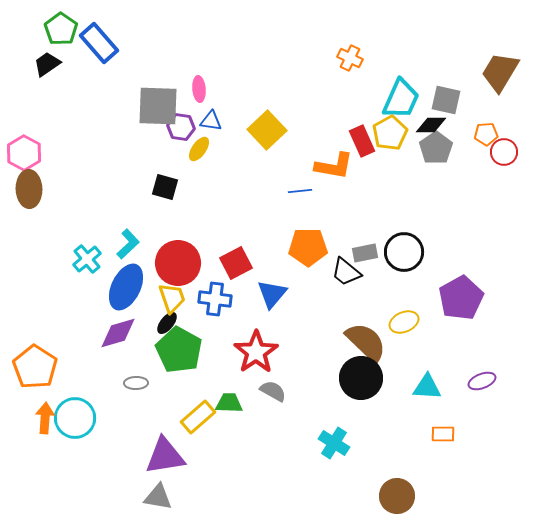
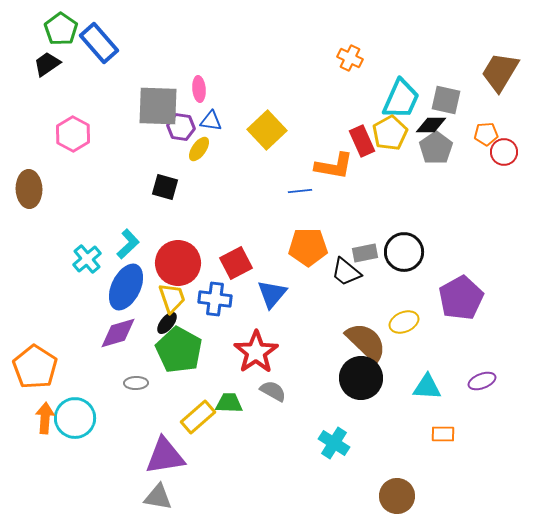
pink hexagon at (24, 153): moved 49 px right, 19 px up
